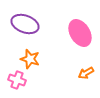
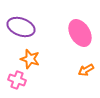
purple ellipse: moved 4 px left, 3 px down
orange arrow: moved 3 px up
